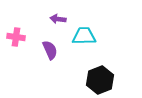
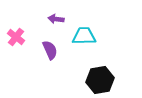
purple arrow: moved 2 px left
pink cross: rotated 30 degrees clockwise
black hexagon: rotated 12 degrees clockwise
